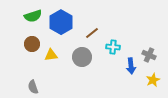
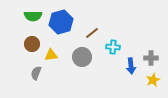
green semicircle: rotated 18 degrees clockwise
blue hexagon: rotated 15 degrees clockwise
gray cross: moved 2 px right, 3 px down; rotated 24 degrees counterclockwise
gray semicircle: moved 3 px right, 14 px up; rotated 40 degrees clockwise
